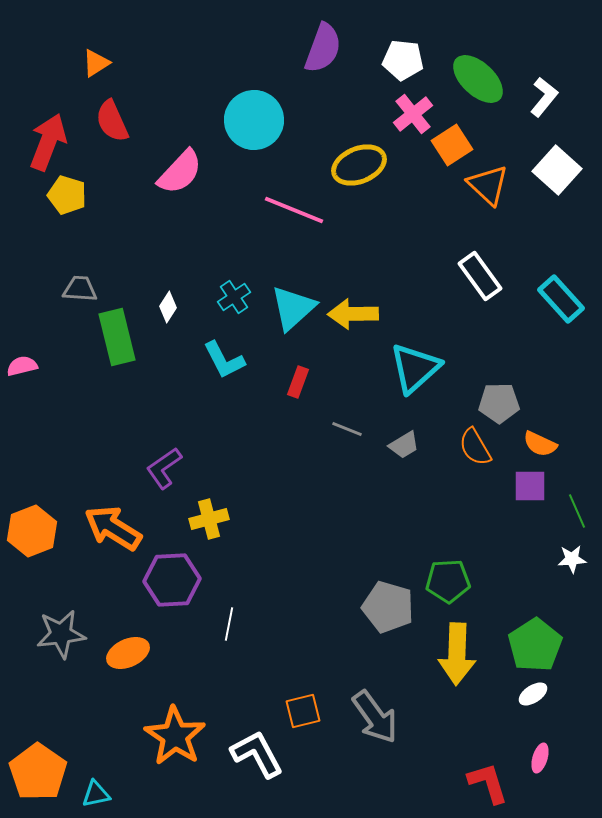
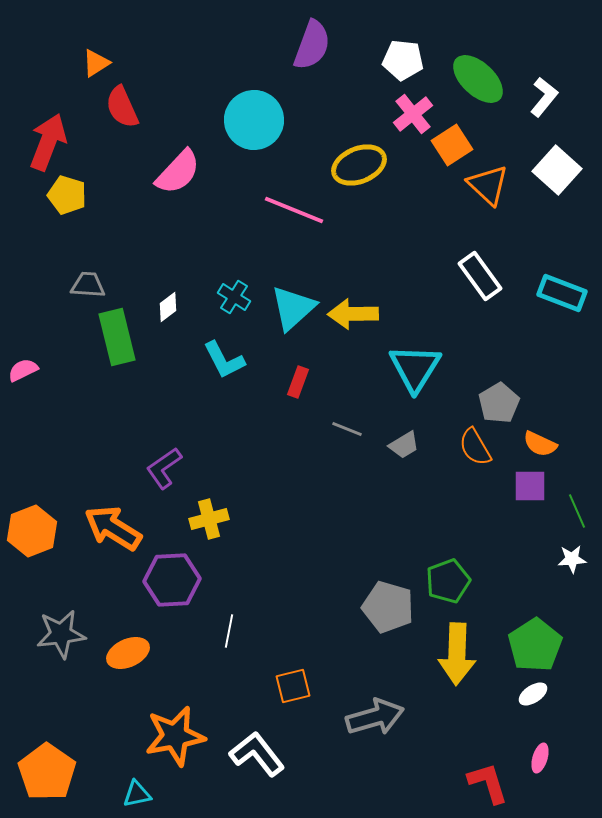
purple semicircle at (323, 48): moved 11 px left, 3 px up
red semicircle at (112, 121): moved 10 px right, 14 px up
pink semicircle at (180, 172): moved 2 px left
gray trapezoid at (80, 289): moved 8 px right, 4 px up
cyan cross at (234, 297): rotated 24 degrees counterclockwise
cyan rectangle at (561, 299): moved 1 px right, 6 px up; rotated 27 degrees counterclockwise
white diamond at (168, 307): rotated 20 degrees clockwise
pink semicircle at (22, 366): moved 1 px right, 4 px down; rotated 12 degrees counterclockwise
cyan triangle at (415, 368): rotated 16 degrees counterclockwise
gray pentagon at (499, 403): rotated 30 degrees counterclockwise
green pentagon at (448, 581): rotated 18 degrees counterclockwise
white line at (229, 624): moved 7 px down
orange square at (303, 711): moved 10 px left, 25 px up
gray arrow at (375, 717): rotated 70 degrees counterclockwise
orange star at (175, 736): rotated 28 degrees clockwise
white L-shape at (257, 754): rotated 10 degrees counterclockwise
orange pentagon at (38, 772): moved 9 px right
cyan triangle at (96, 794): moved 41 px right
